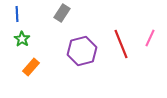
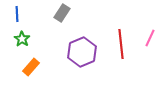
red line: rotated 16 degrees clockwise
purple hexagon: moved 1 px down; rotated 8 degrees counterclockwise
